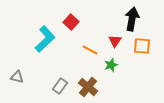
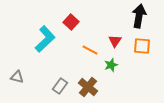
black arrow: moved 7 px right, 3 px up
